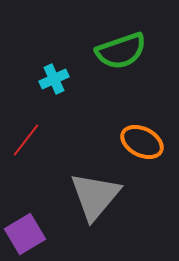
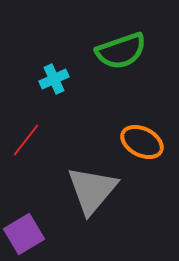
gray triangle: moved 3 px left, 6 px up
purple square: moved 1 px left
